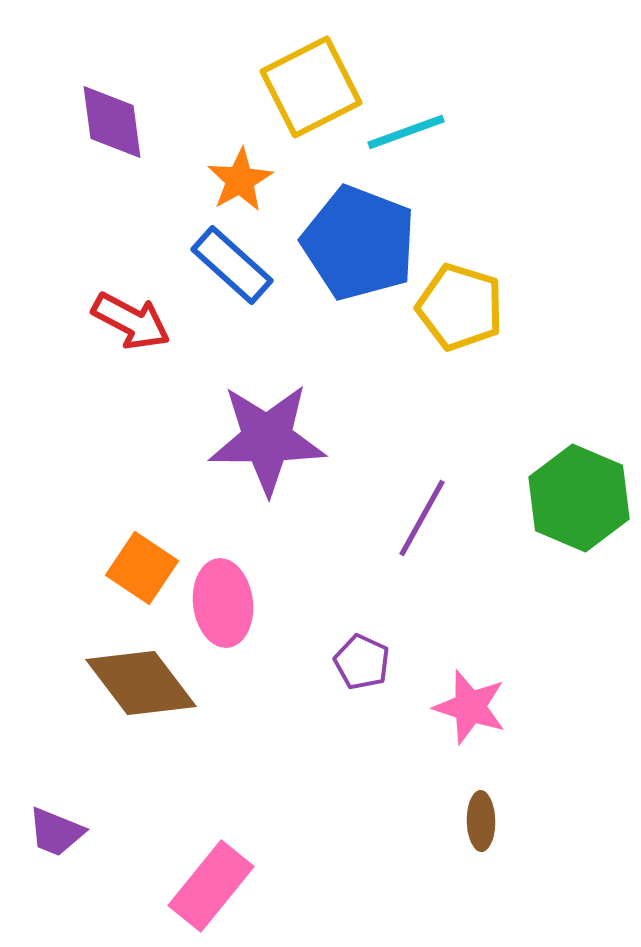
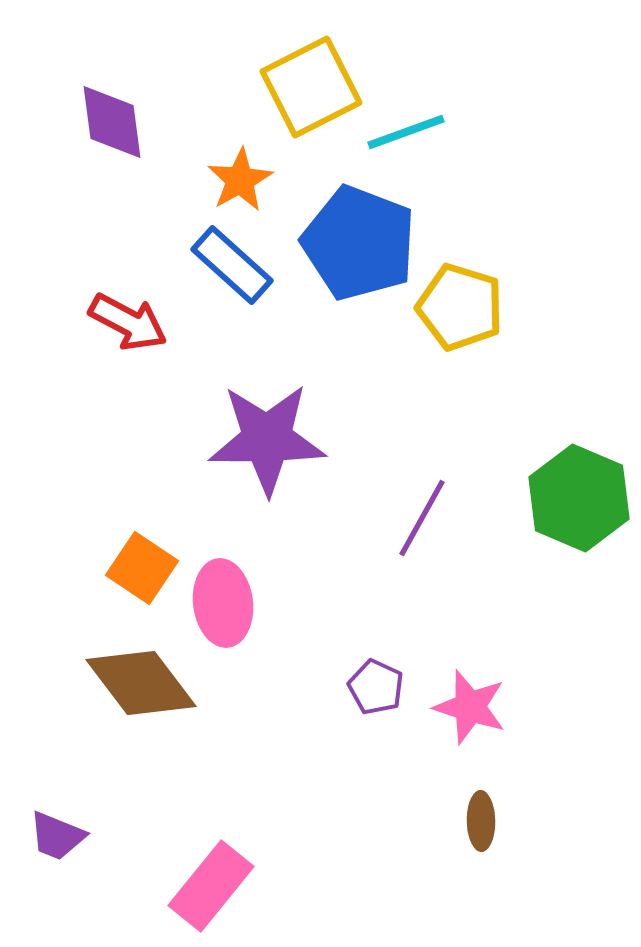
red arrow: moved 3 px left, 1 px down
purple pentagon: moved 14 px right, 25 px down
purple trapezoid: moved 1 px right, 4 px down
